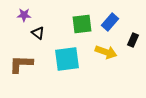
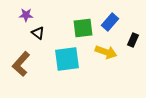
purple star: moved 2 px right
green square: moved 1 px right, 4 px down
brown L-shape: rotated 50 degrees counterclockwise
